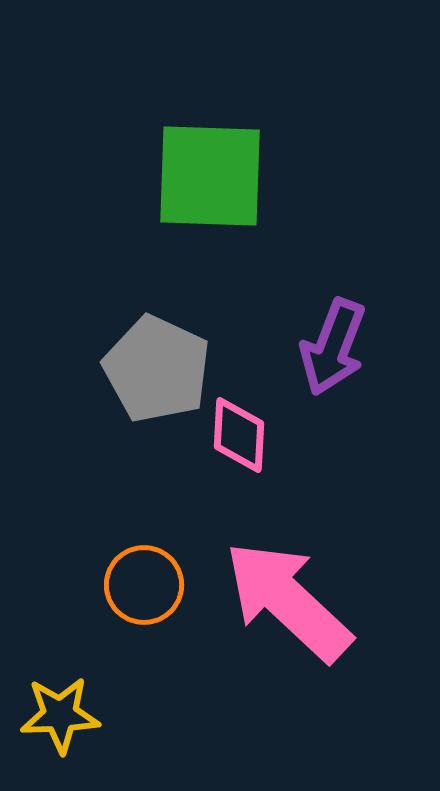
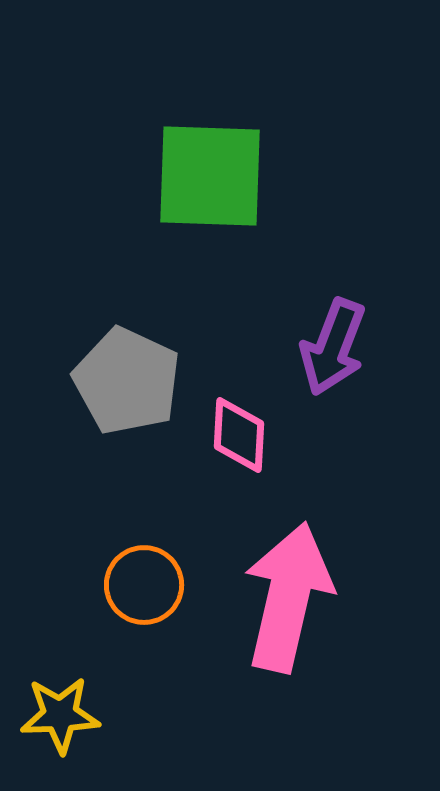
gray pentagon: moved 30 px left, 12 px down
pink arrow: moved 4 px up; rotated 60 degrees clockwise
